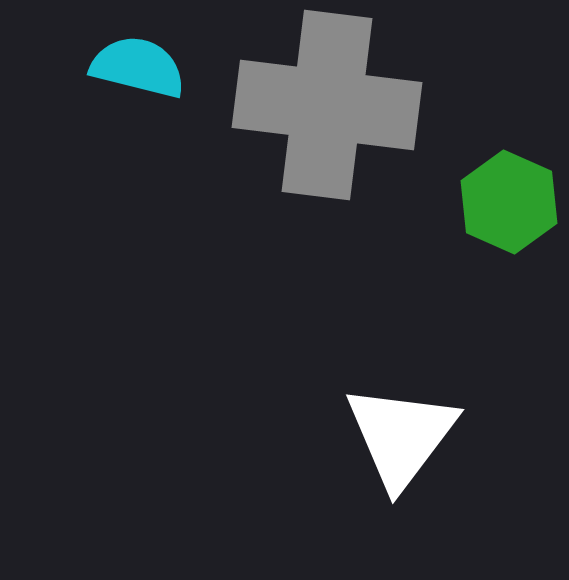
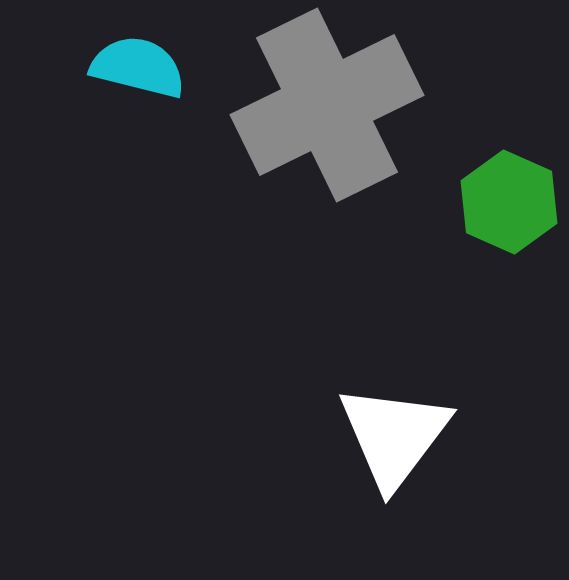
gray cross: rotated 33 degrees counterclockwise
white triangle: moved 7 px left
